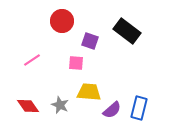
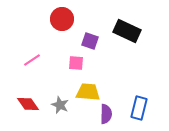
red circle: moved 2 px up
black rectangle: rotated 12 degrees counterclockwise
yellow trapezoid: moved 1 px left
red diamond: moved 2 px up
purple semicircle: moved 6 px left, 4 px down; rotated 48 degrees counterclockwise
